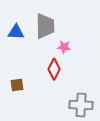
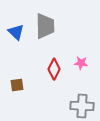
blue triangle: rotated 42 degrees clockwise
pink star: moved 17 px right, 16 px down
gray cross: moved 1 px right, 1 px down
